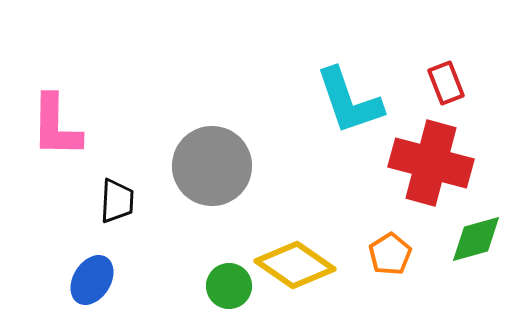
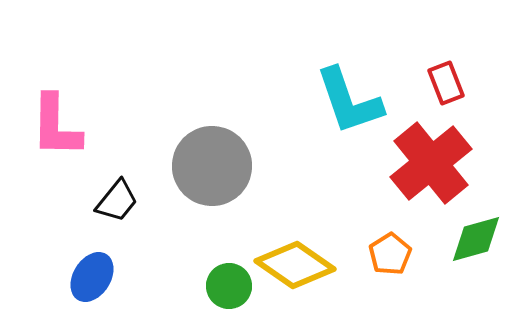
red cross: rotated 36 degrees clockwise
black trapezoid: rotated 36 degrees clockwise
blue ellipse: moved 3 px up
